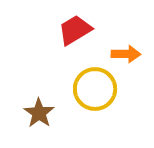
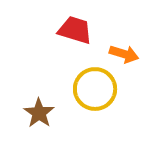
red trapezoid: rotated 48 degrees clockwise
orange arrow: moved 2 px left; rotated 16 degrees clockwise
